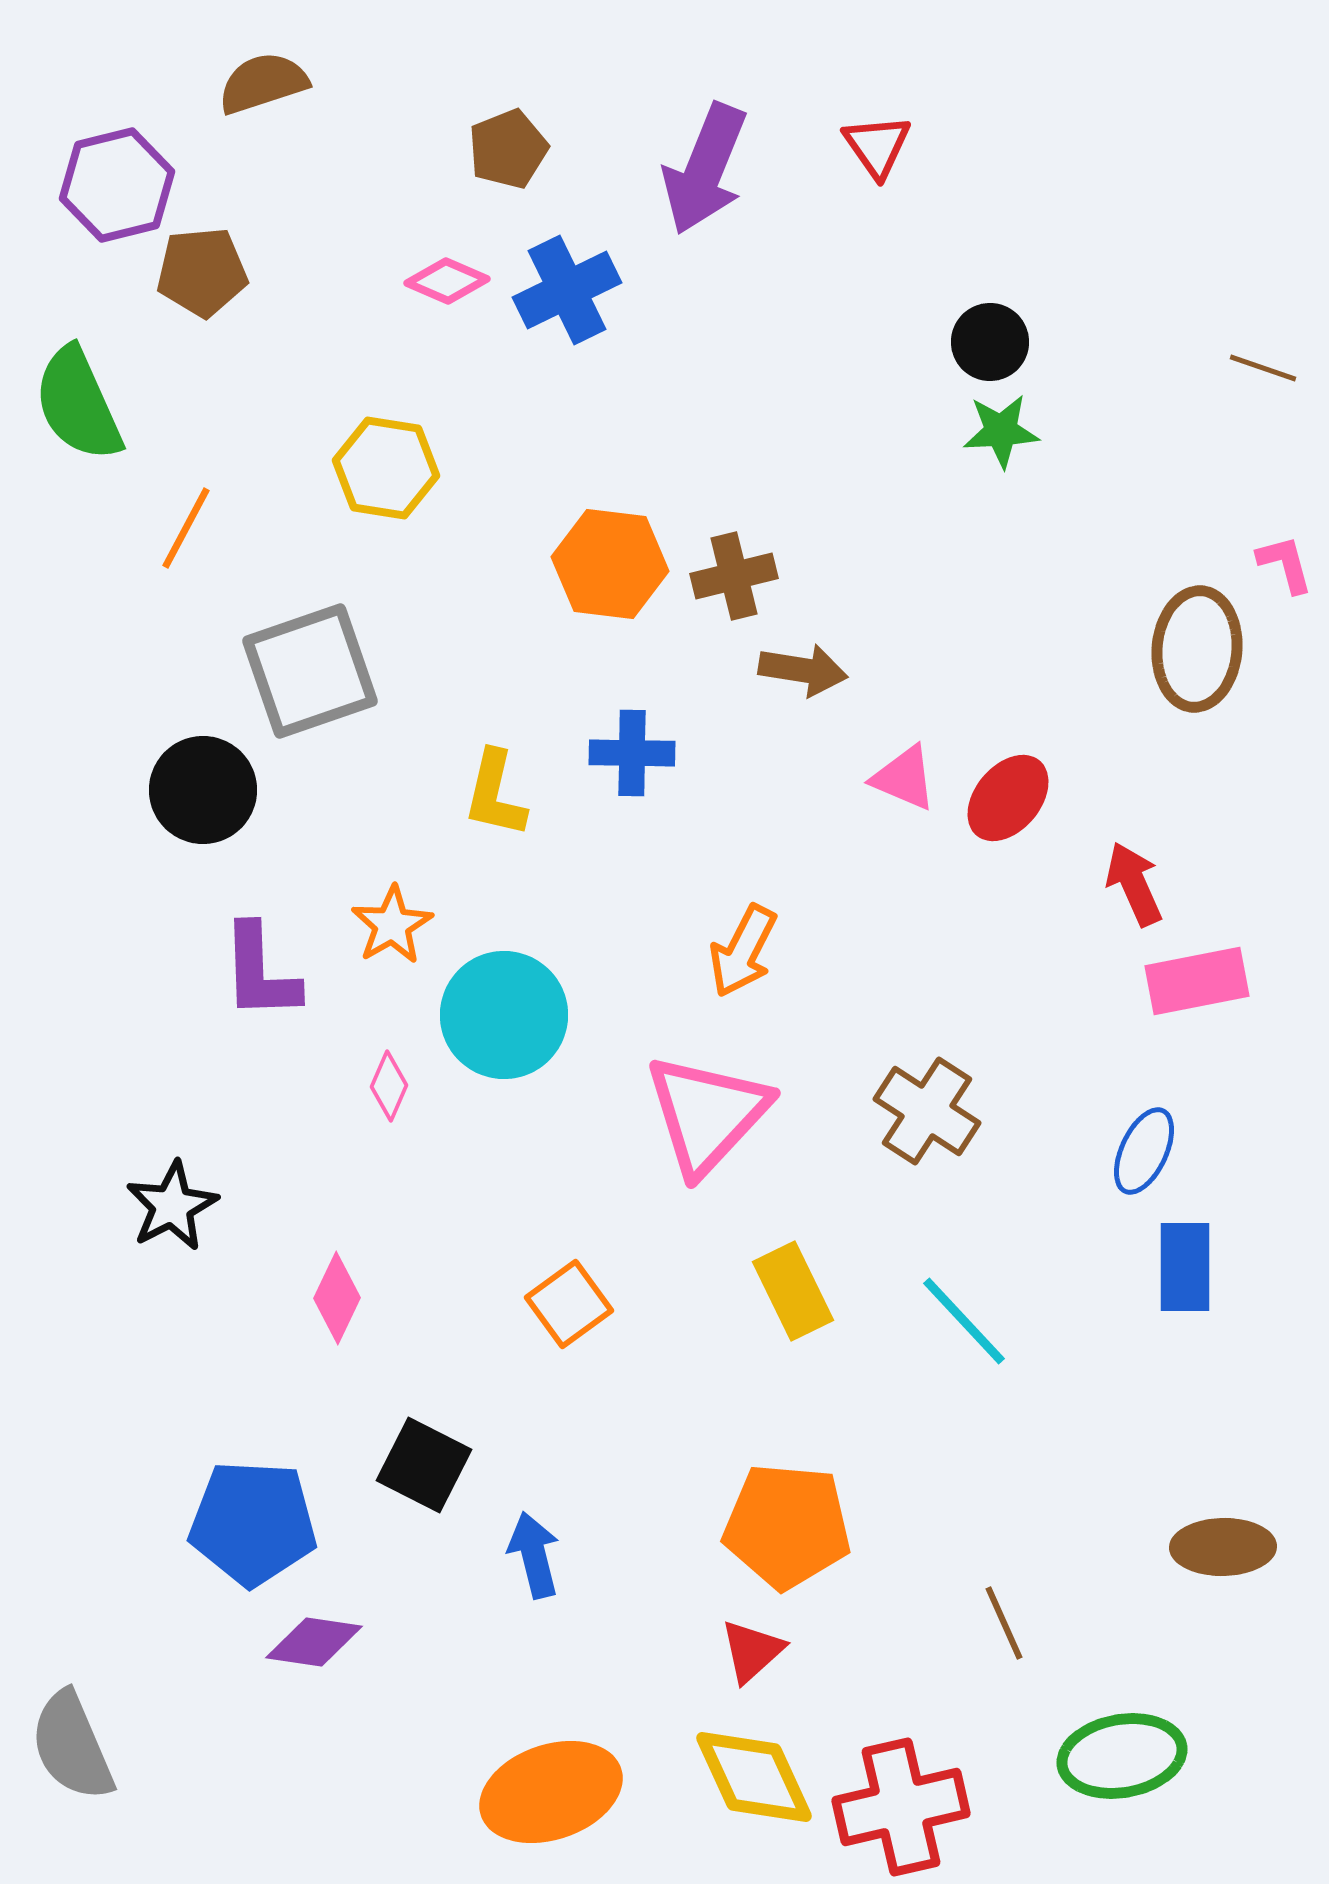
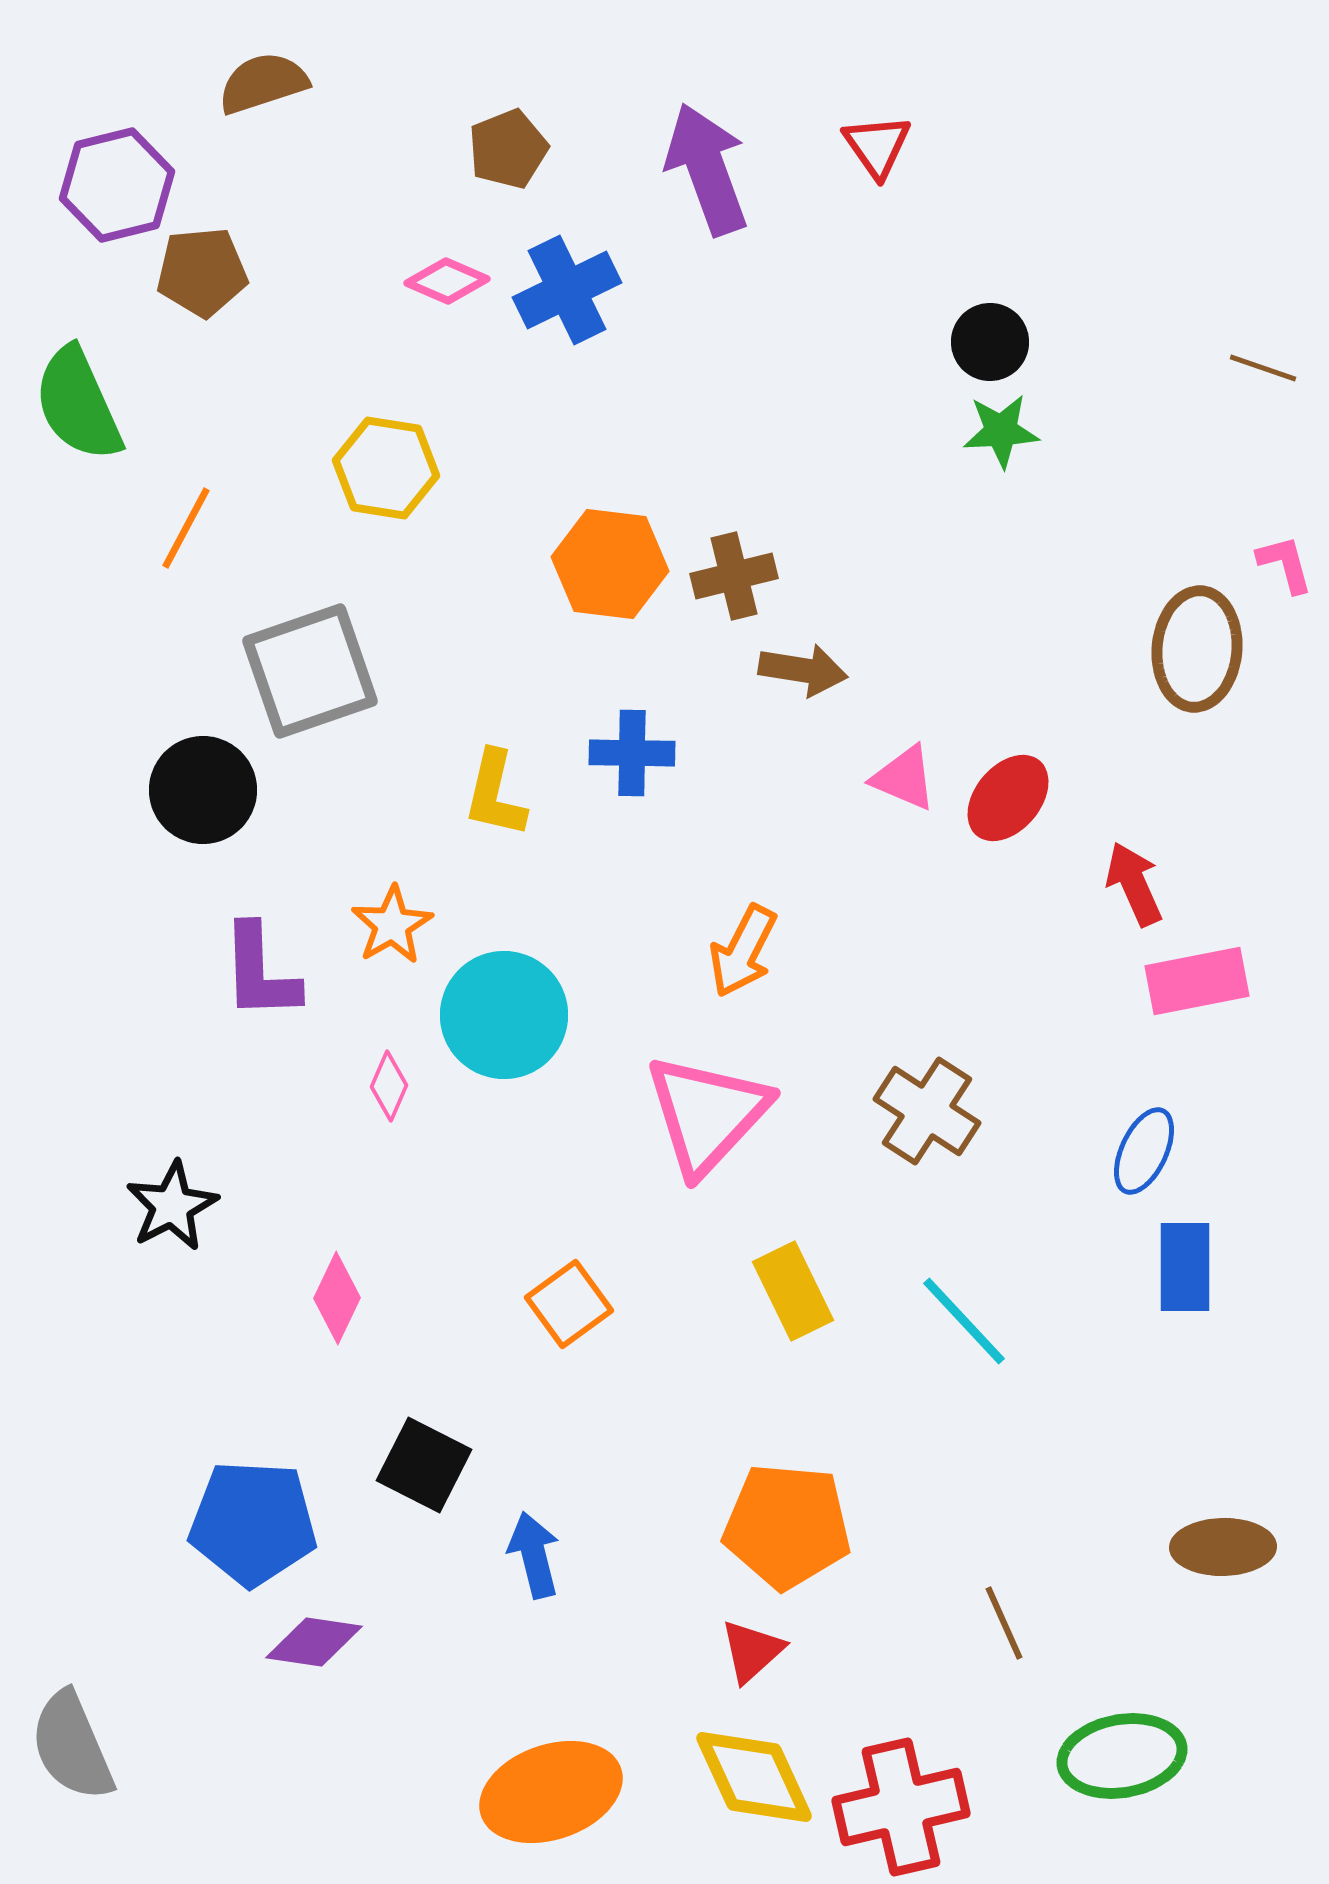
purple arrow at (705, 169): moved 2 px right; rotated 138 degrees clockwise
